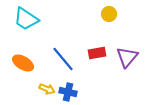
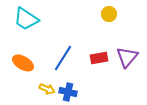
red rectangle: moved 2 px right, 5 px down
blue line: moved 1 px up; rotated 72 degrees clockwise
